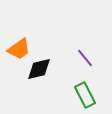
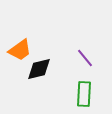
orange trapezoid: moved 1 px right, 1 px down
green rectangle: moved 1 px left, 1 px up; rotated 30 degrees clockwise
